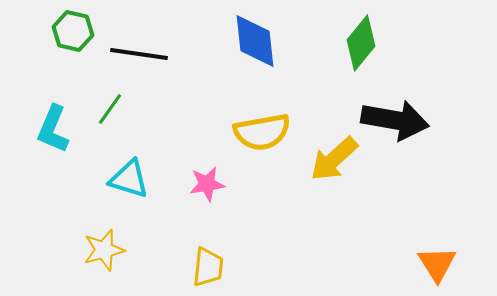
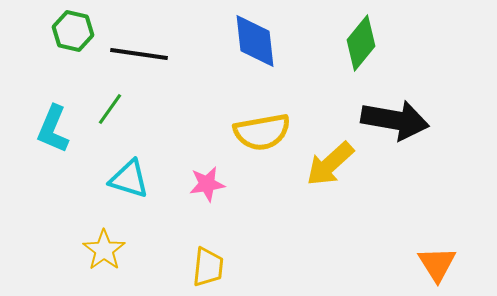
yellow arrow: moved 4 px left, 5 px down
yellow star: rotated 21 degrees counterclockwise
